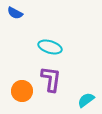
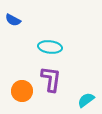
blue semicircle: moved 2 px left, 7 px down
cyan ellipse: rotated 10 degrees counterclockwise
